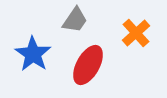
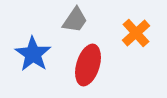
red ellipse: rotated 12 degrees counterclockwise
